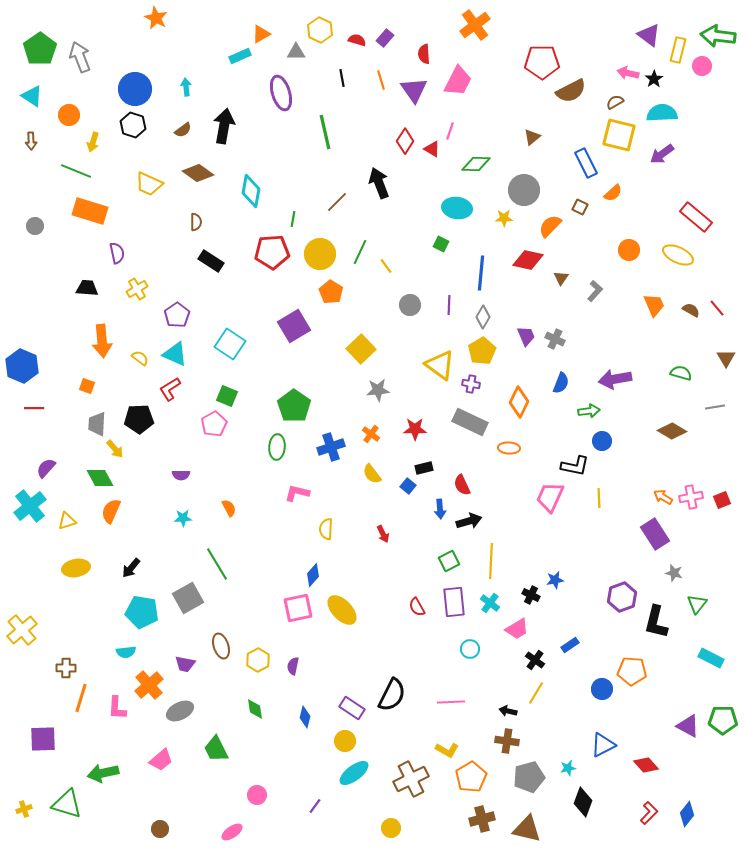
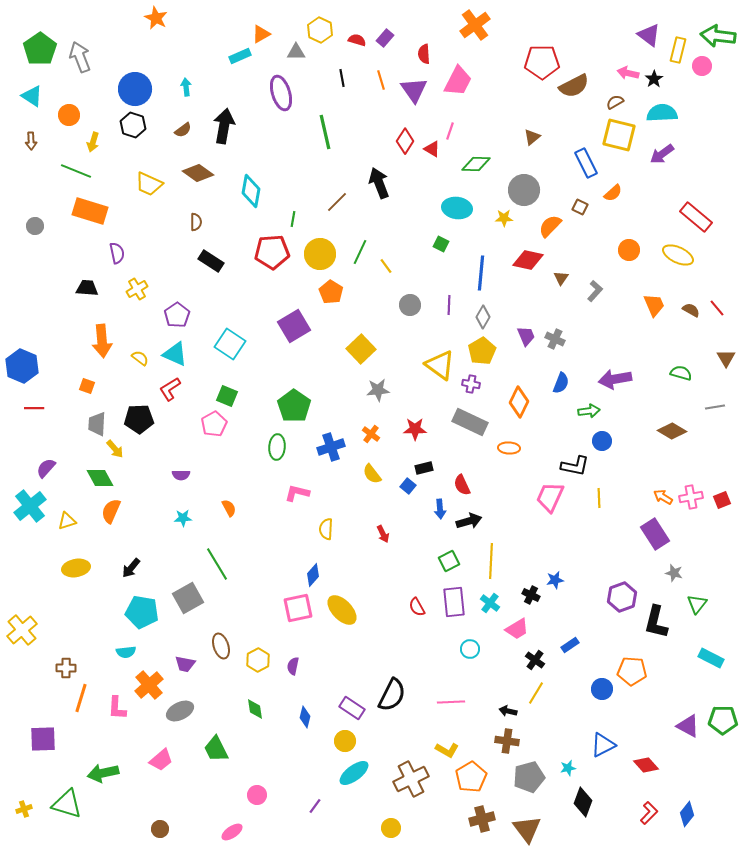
brown semicircle at (571, 91): moved 3 px right, 5 px up
brown triangle at (527, 829): rotated 40 degrees clockwise
